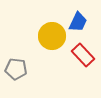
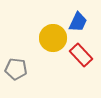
yellow circle: moved 1 px right, 2 px down
red rectangle: moved 2 px left
